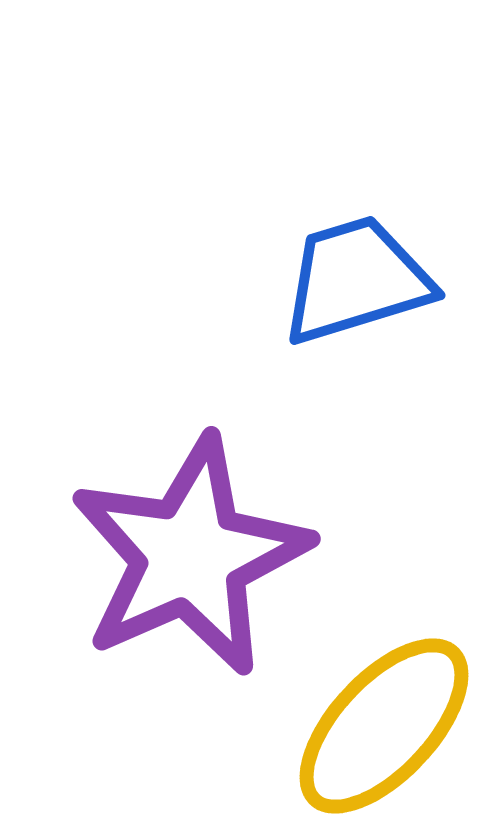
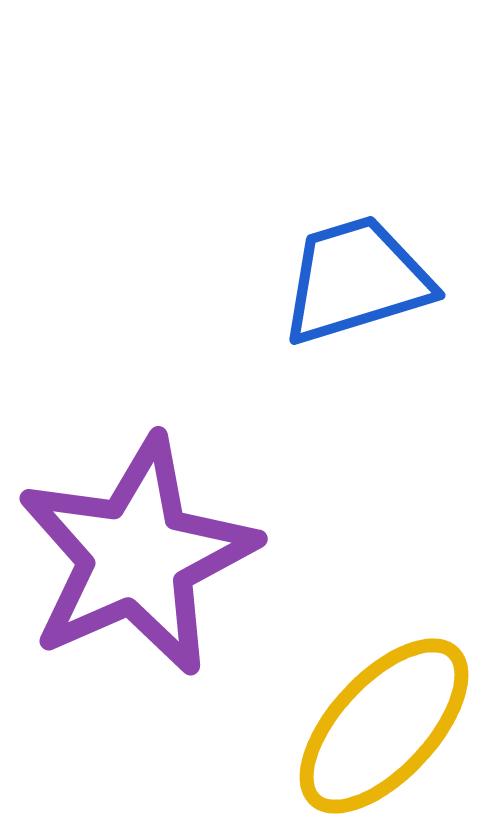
purple star: moved 53 px left
